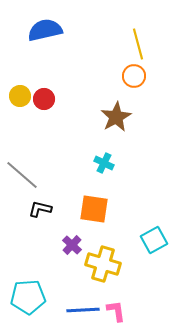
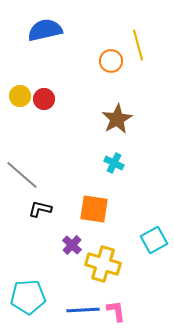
yellow line: moved 1 px down
orange circle: moved 23 px left, 15 px up
brown star: moved 1 px right, 2 px down
cyan cross: moved 10 px right
